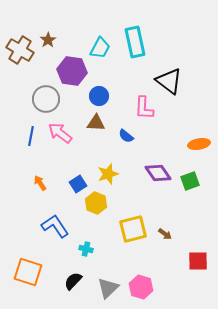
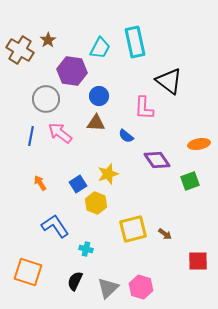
purple diamond: moved 1 px left, 13 px up
black semicircle: moved 2 px right; rotated 18 degrees counterclockwise
